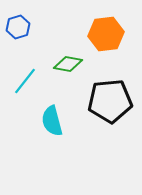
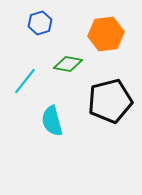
blue hexagon: moved 22 px right, 4 px up
black pentagon: rotated 9 degrees counterclockwise
